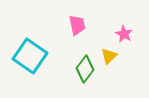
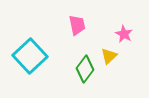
cyan square: rotated 12 degrees clockwise
